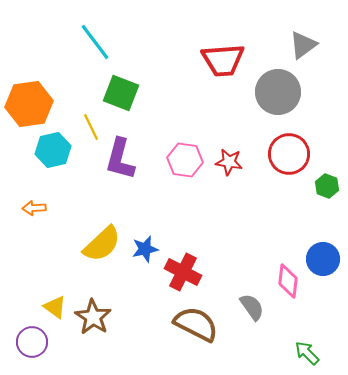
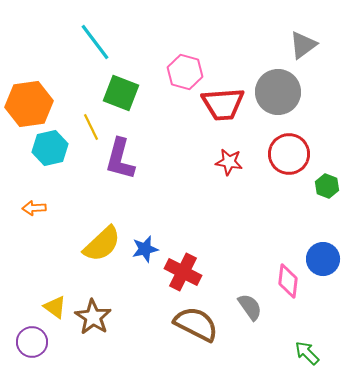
red trapezoid: moved 44 px down
cyan hexagon: moved 3 px left, 2 px up
pink hexagon: moved 88 px up; rotated 8 degrees clockwise
gray semicircle: moved 2 px left
